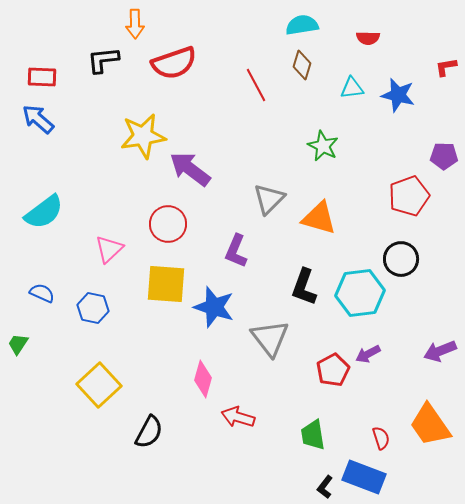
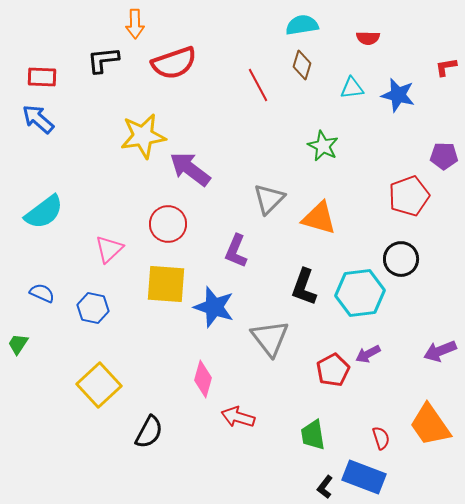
red line at (256, 85): moved 2 px right
